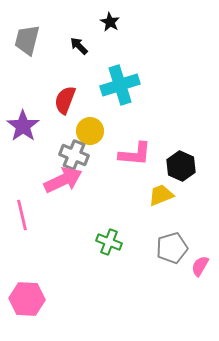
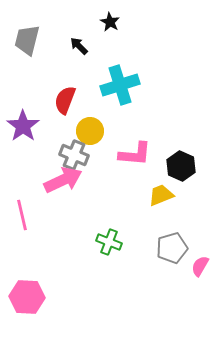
pink hexagon: moved 2 px up
